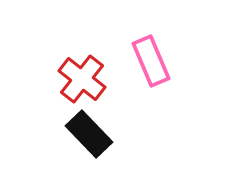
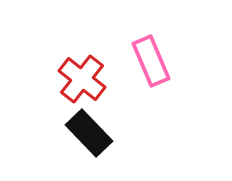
black rectangle: moved 1 px up
